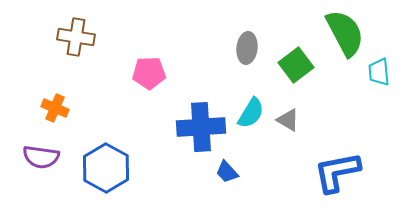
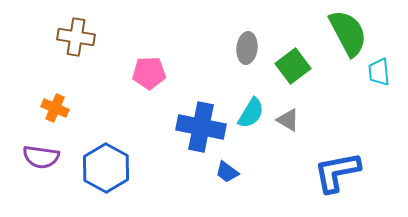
green semicircle: moved 3 px right
green square: moved 3 px left, 1 px down
blue cross: rotated 15 degrees clockwise
blue trapezoid: rotated 10 degrees counterclockwise
